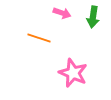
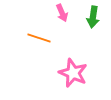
pink arrow: rotated 48 degrees clockwise
